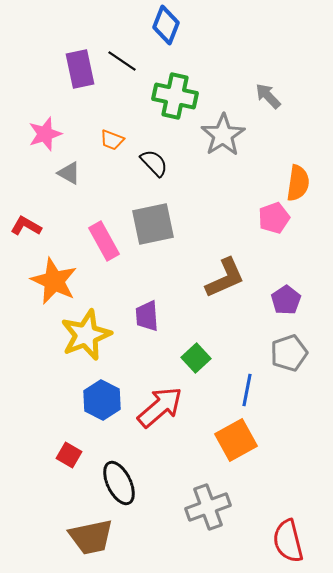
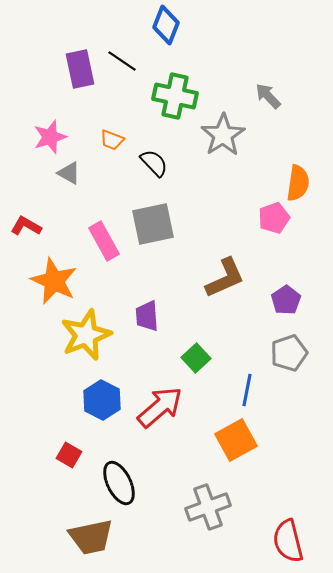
pink star: moved 5 px right, 3 px down
